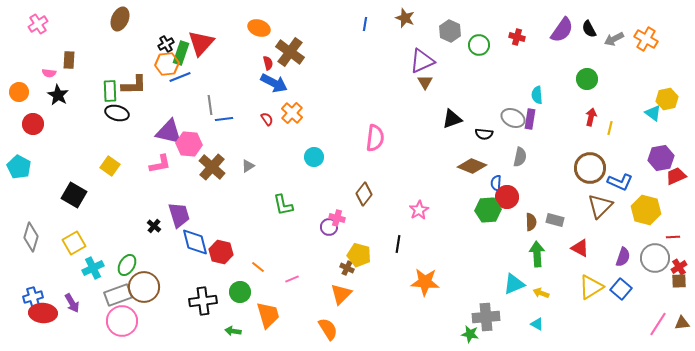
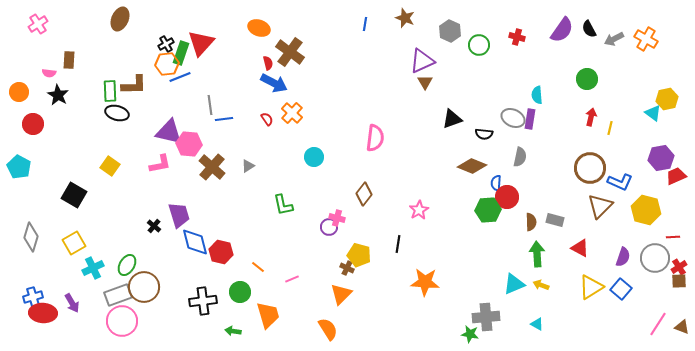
yellow arrow at (541, 293): moved 8 px up
brown triangle at (682, 323): moved 4 px down; rotated 28 degrees clockwise
